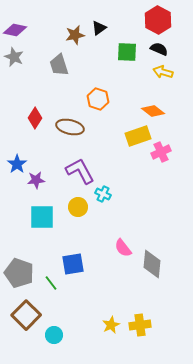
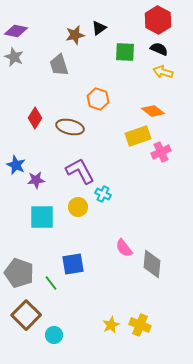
purple diamond: moved 1 px right, 1 px down
green square: moved 2 px left
blue star: moved 1 px left, 1 px down; rotated 12 degrees counterclockwise
pink semicircle: moved 1 px right
yellow cross: rotated 30 degrees clockwise
